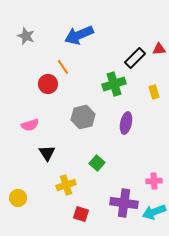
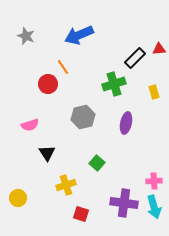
cyan arrow: moved 5 px up; rotated 85 degrees counterclockwise
